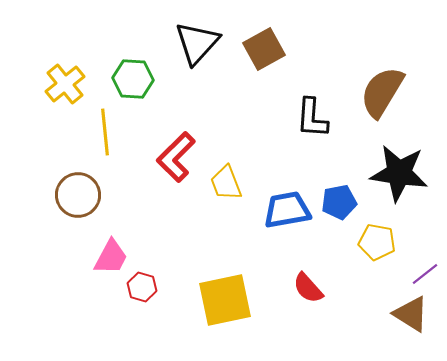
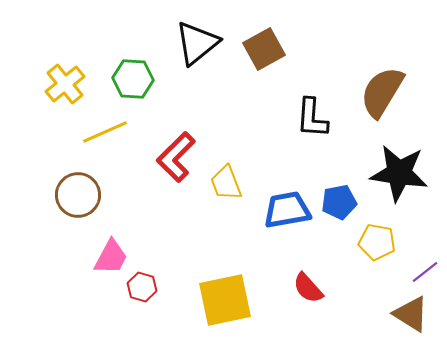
black triangle: rotated 9 degrees clockwise
yellow line: rotated 72 degrees clockwise
purple line: moved 2 px up
